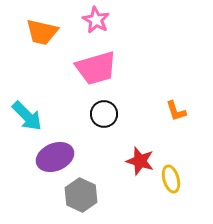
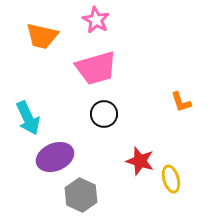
orange trapezoid: moved 4 px down
orange L-shape: moved 5 px right, 9 px up
cyan arrow: moved 1 px right, 2 px down; rotated 20 degrees clockwise
